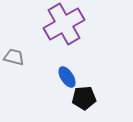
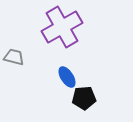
purple cross: moved 2 px left, 3 px down
